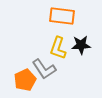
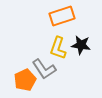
orange rectangle: rotated 25 degrees counterclockwise
black star: rotated 12 degrees clockwise
